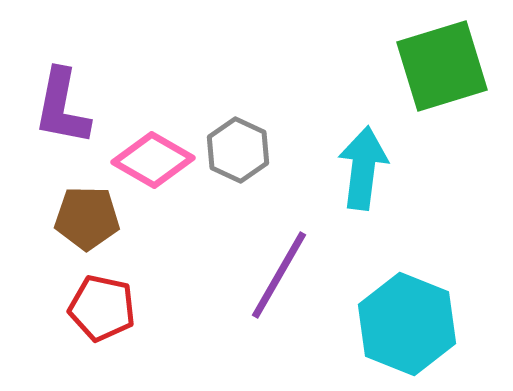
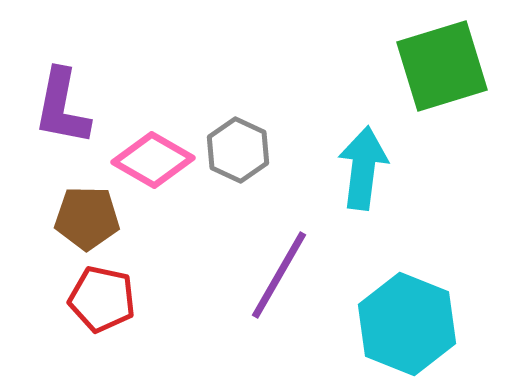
red pentagon: moved 9 px up
